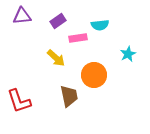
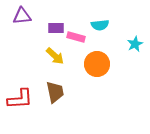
purple rectangle: moved 2 px left, 7 px down; rotated 35 degrees clockwise
pink rectangle: moved 2 px left, 1 px up; rotated 24 degrees clockwise
cyan star: moved 7 px right, 10 px up
yellow arrow: moved 1 px left, 2 px up
orange circle: moved 3 px right, 11 px up
brown trapezoid: moved 14 px left, 4 px up
red L-shape: moved 1 px right, 2 px up; rotated 76 degrees counterclockwise
